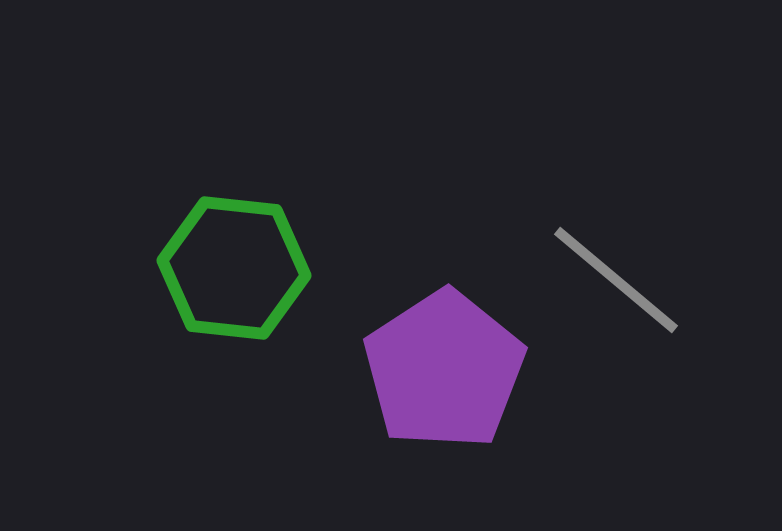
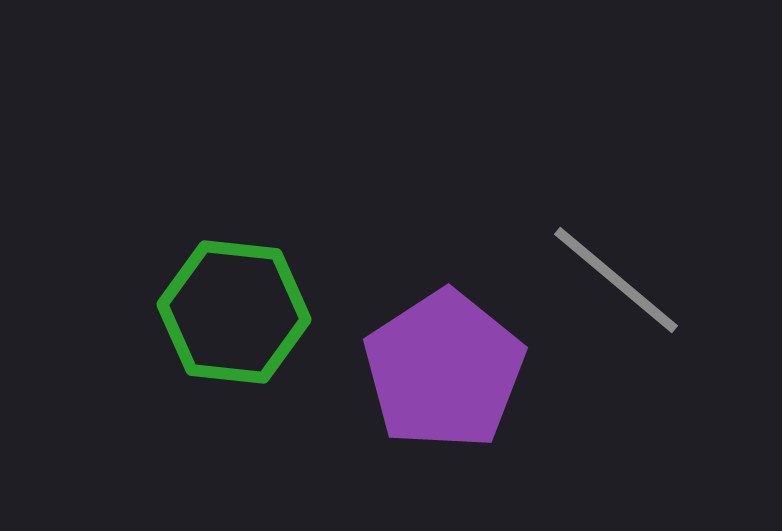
green hexagon: moved 44 px down
